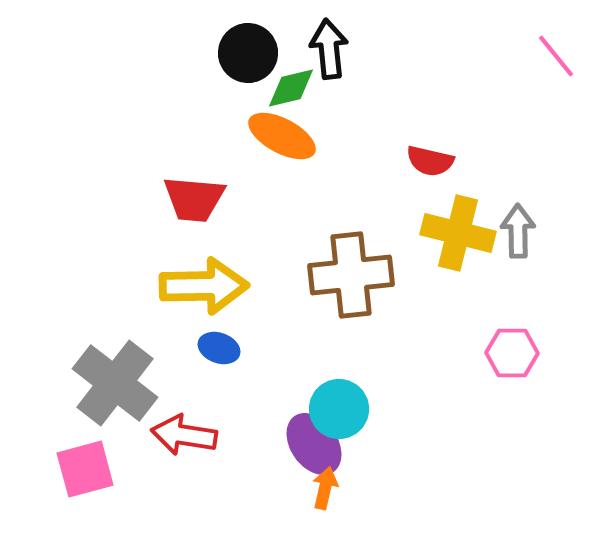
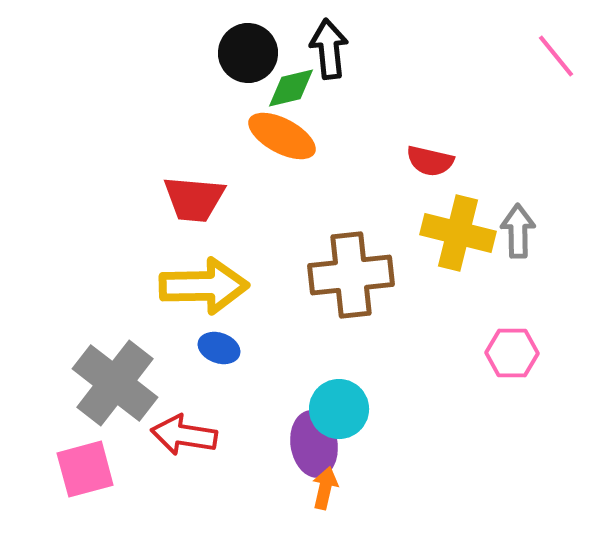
purple ellipse: rotated 26 degrees clockwise
